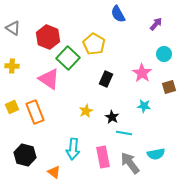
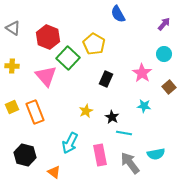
purple arrow: moved 8 px right
pink triangle: moved 3 px left, 3 px up; rotated 15 degrees clockwise
brown square: rotated 24 degrees counterclockwise
cyan arrow: moved 3 px left, 6 px up; rotated 20 degrees clockwise
pink rectangle: moved 3 px left, 2 px up
